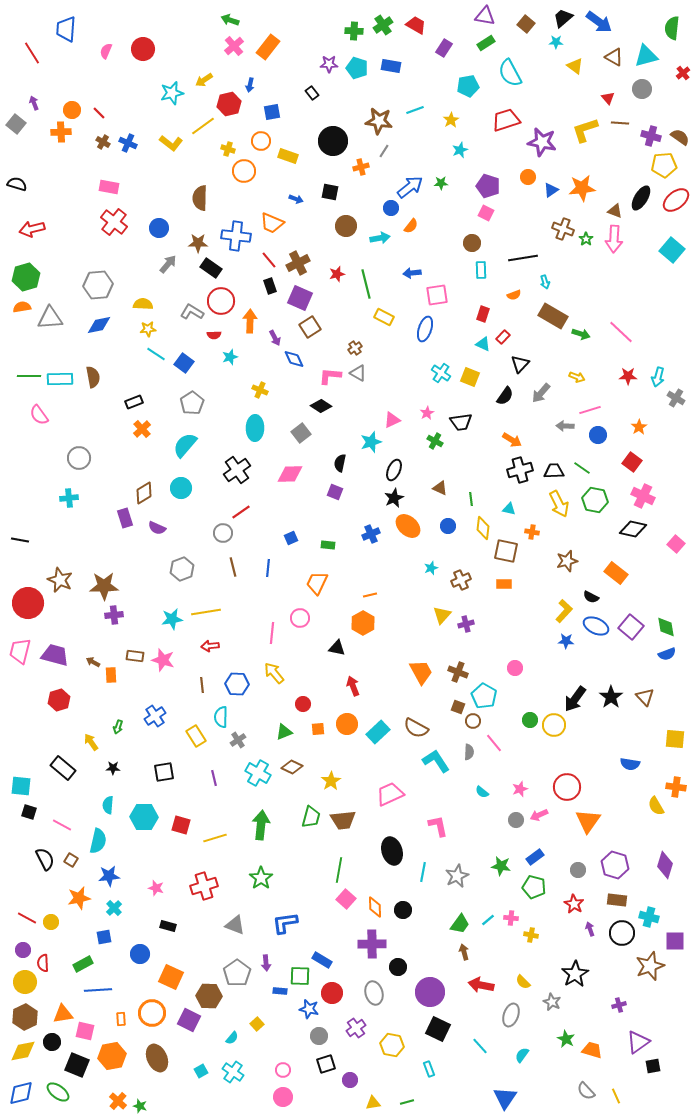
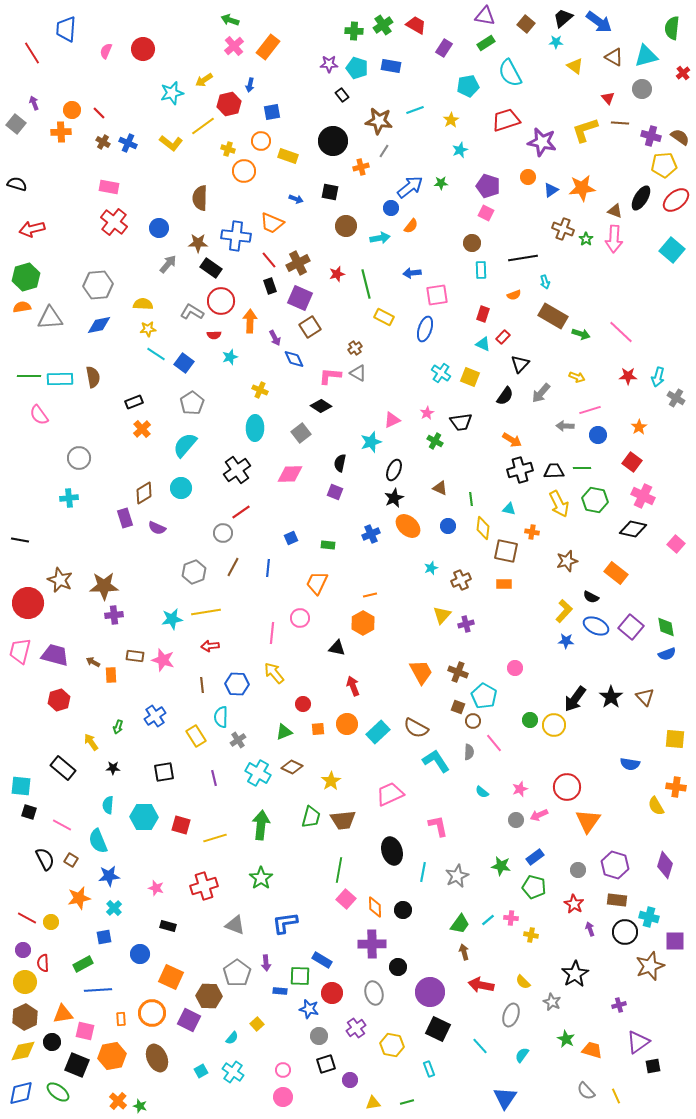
black rectangle at (312, 93): moved 30 px right, 2 px down
green line at (582, 468): rotated 36 degrees counterclockwise
brown line at (233, 567): rotated 42 degrees clockwise
gray hexagon at (182, 569): moved 12 px right, 3 px down
cyan semicircle at (98, 841): rotated 145 degrees clockwise
black circle at (622, 933): moved 3 px right, 1 px up
